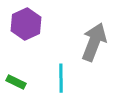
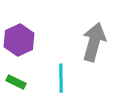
purple hexagon: moved 7 px left, 16 px down
gray arrow: rotated 6 degrees counterclockwise
